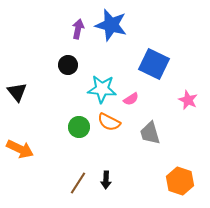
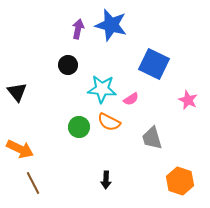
gray trapezoid: moved 2 px right, 5 px down
brown line: moved 45 px left; rotated 60 degrees counterclockwise
